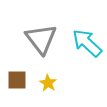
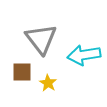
cyan arrow: moved 3 px left, 12 px down; rotated 52 degrees counterclockwise
brown square: moved 5 px right, 8 px up
